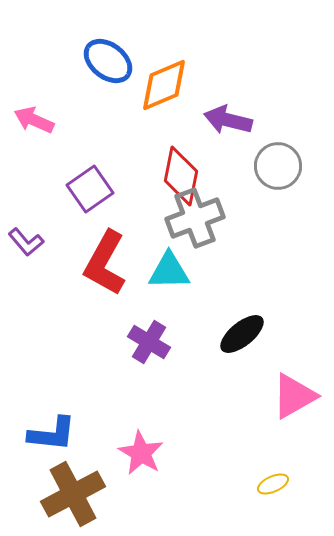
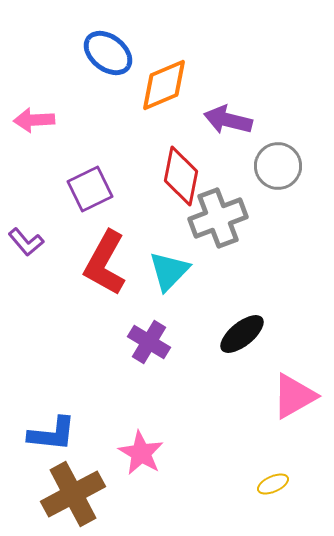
blue ellipse: moved 8 px up
pink arrow: rotated 27 degrees counterclockwise
purple square: rotated 9 degrees clockwise
gray cross: moved 23 px right
cyan triangle: rotated 45 degrees counterclockwise
